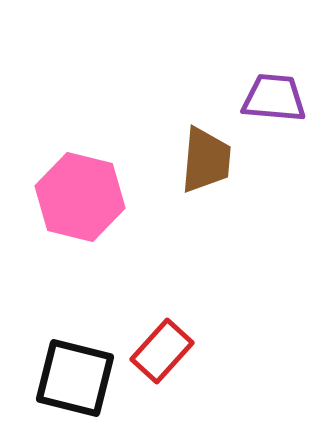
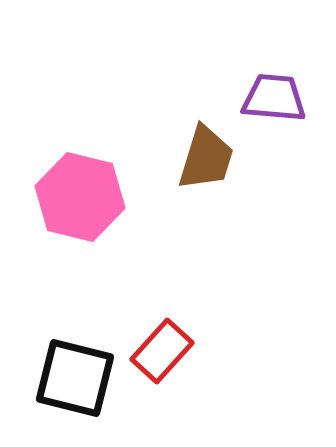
brown trapezoid: moved 2 px up; rotated 12 degrees clockwise
